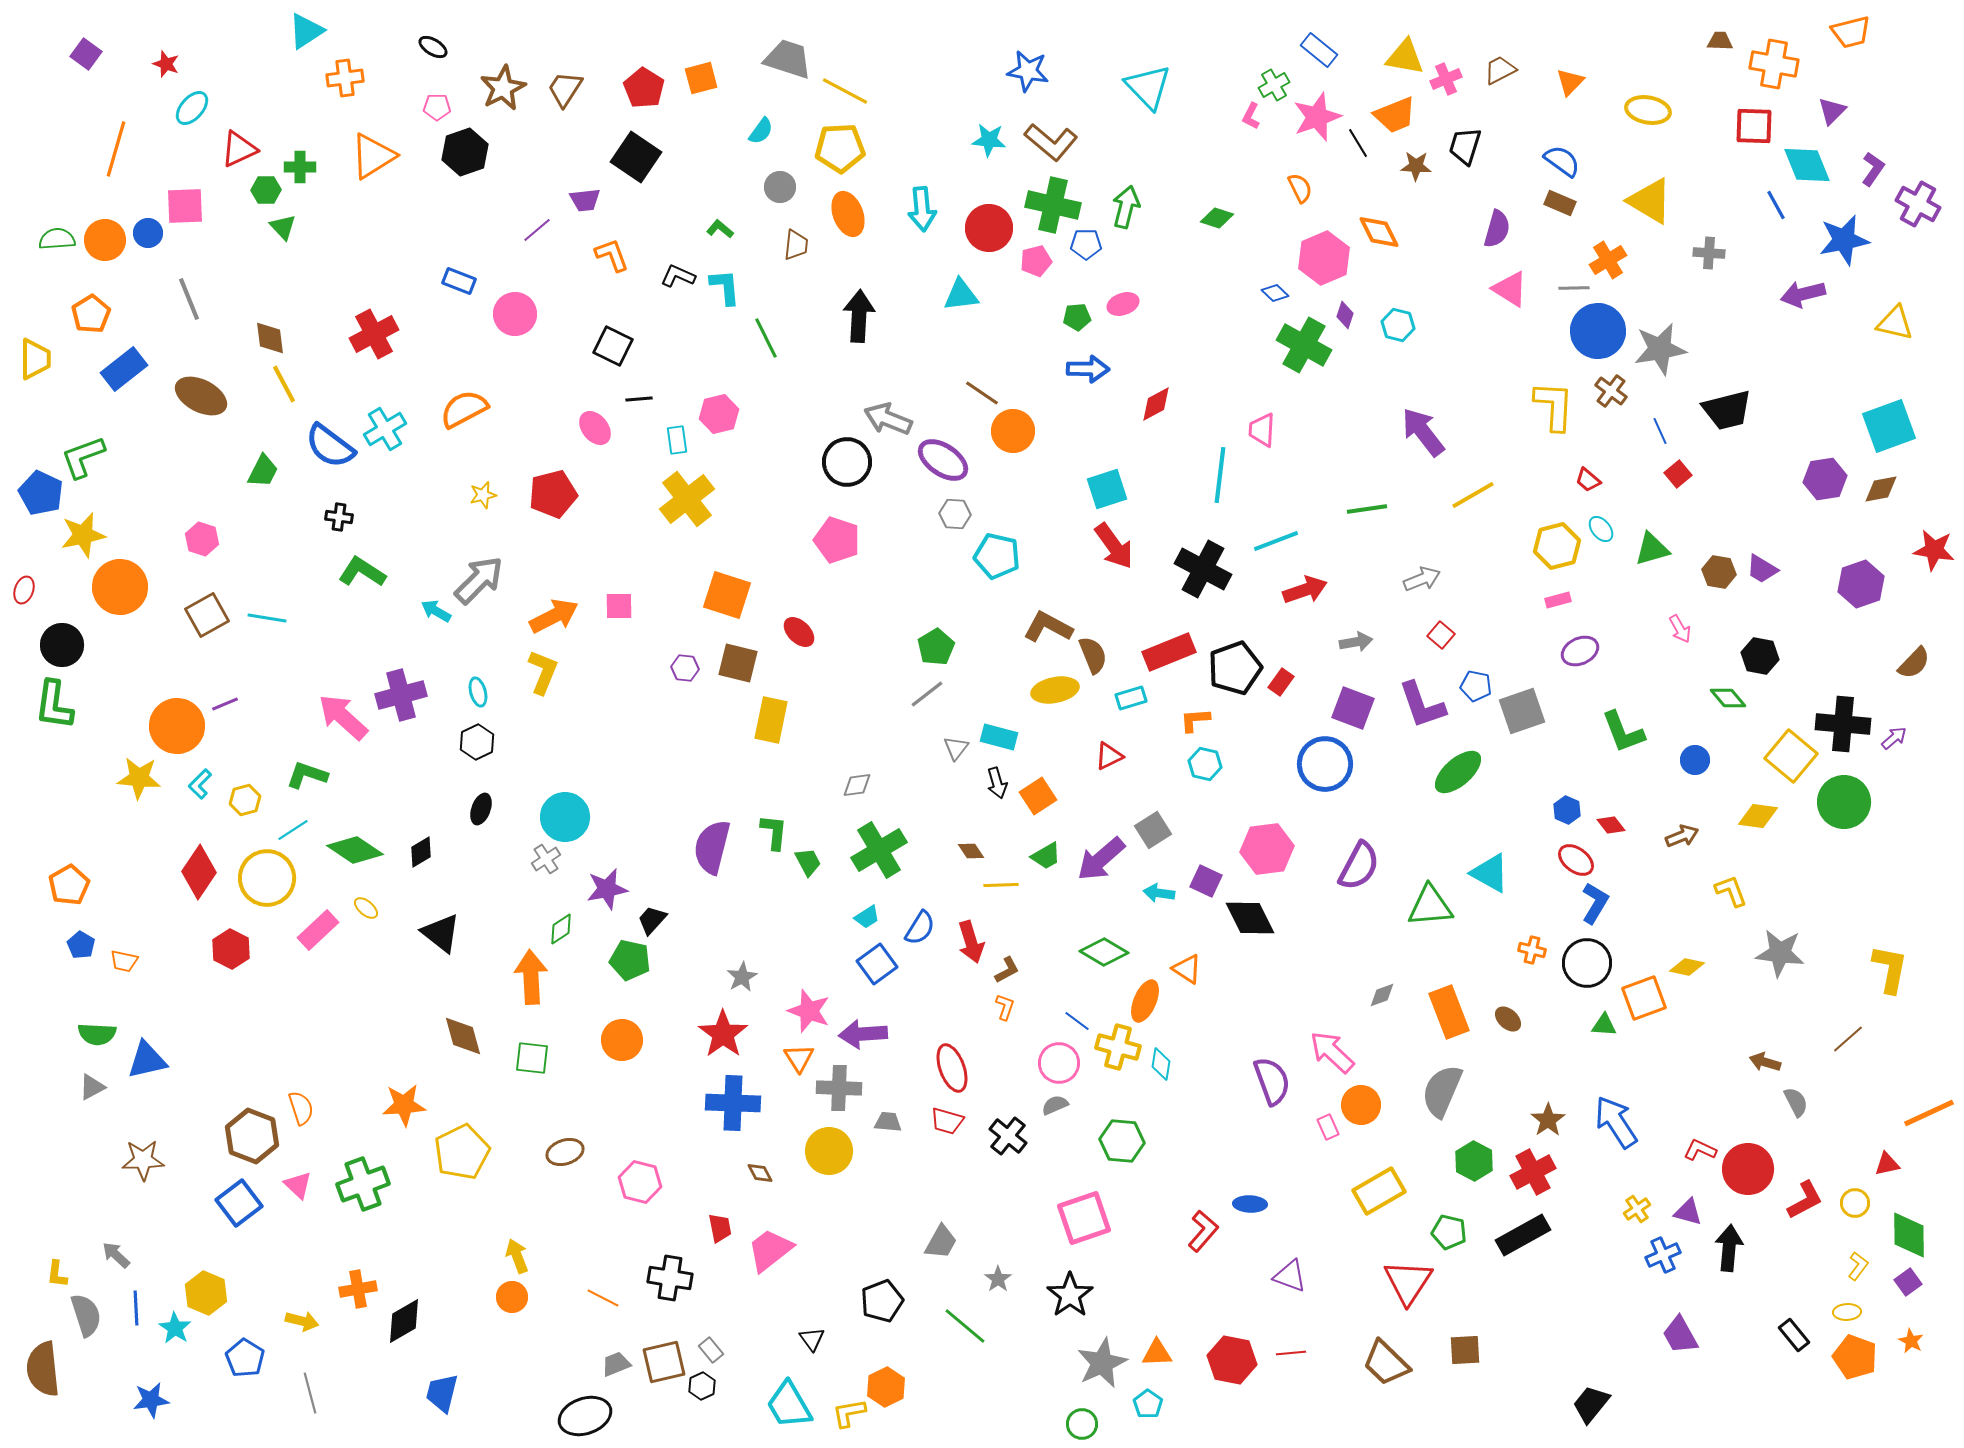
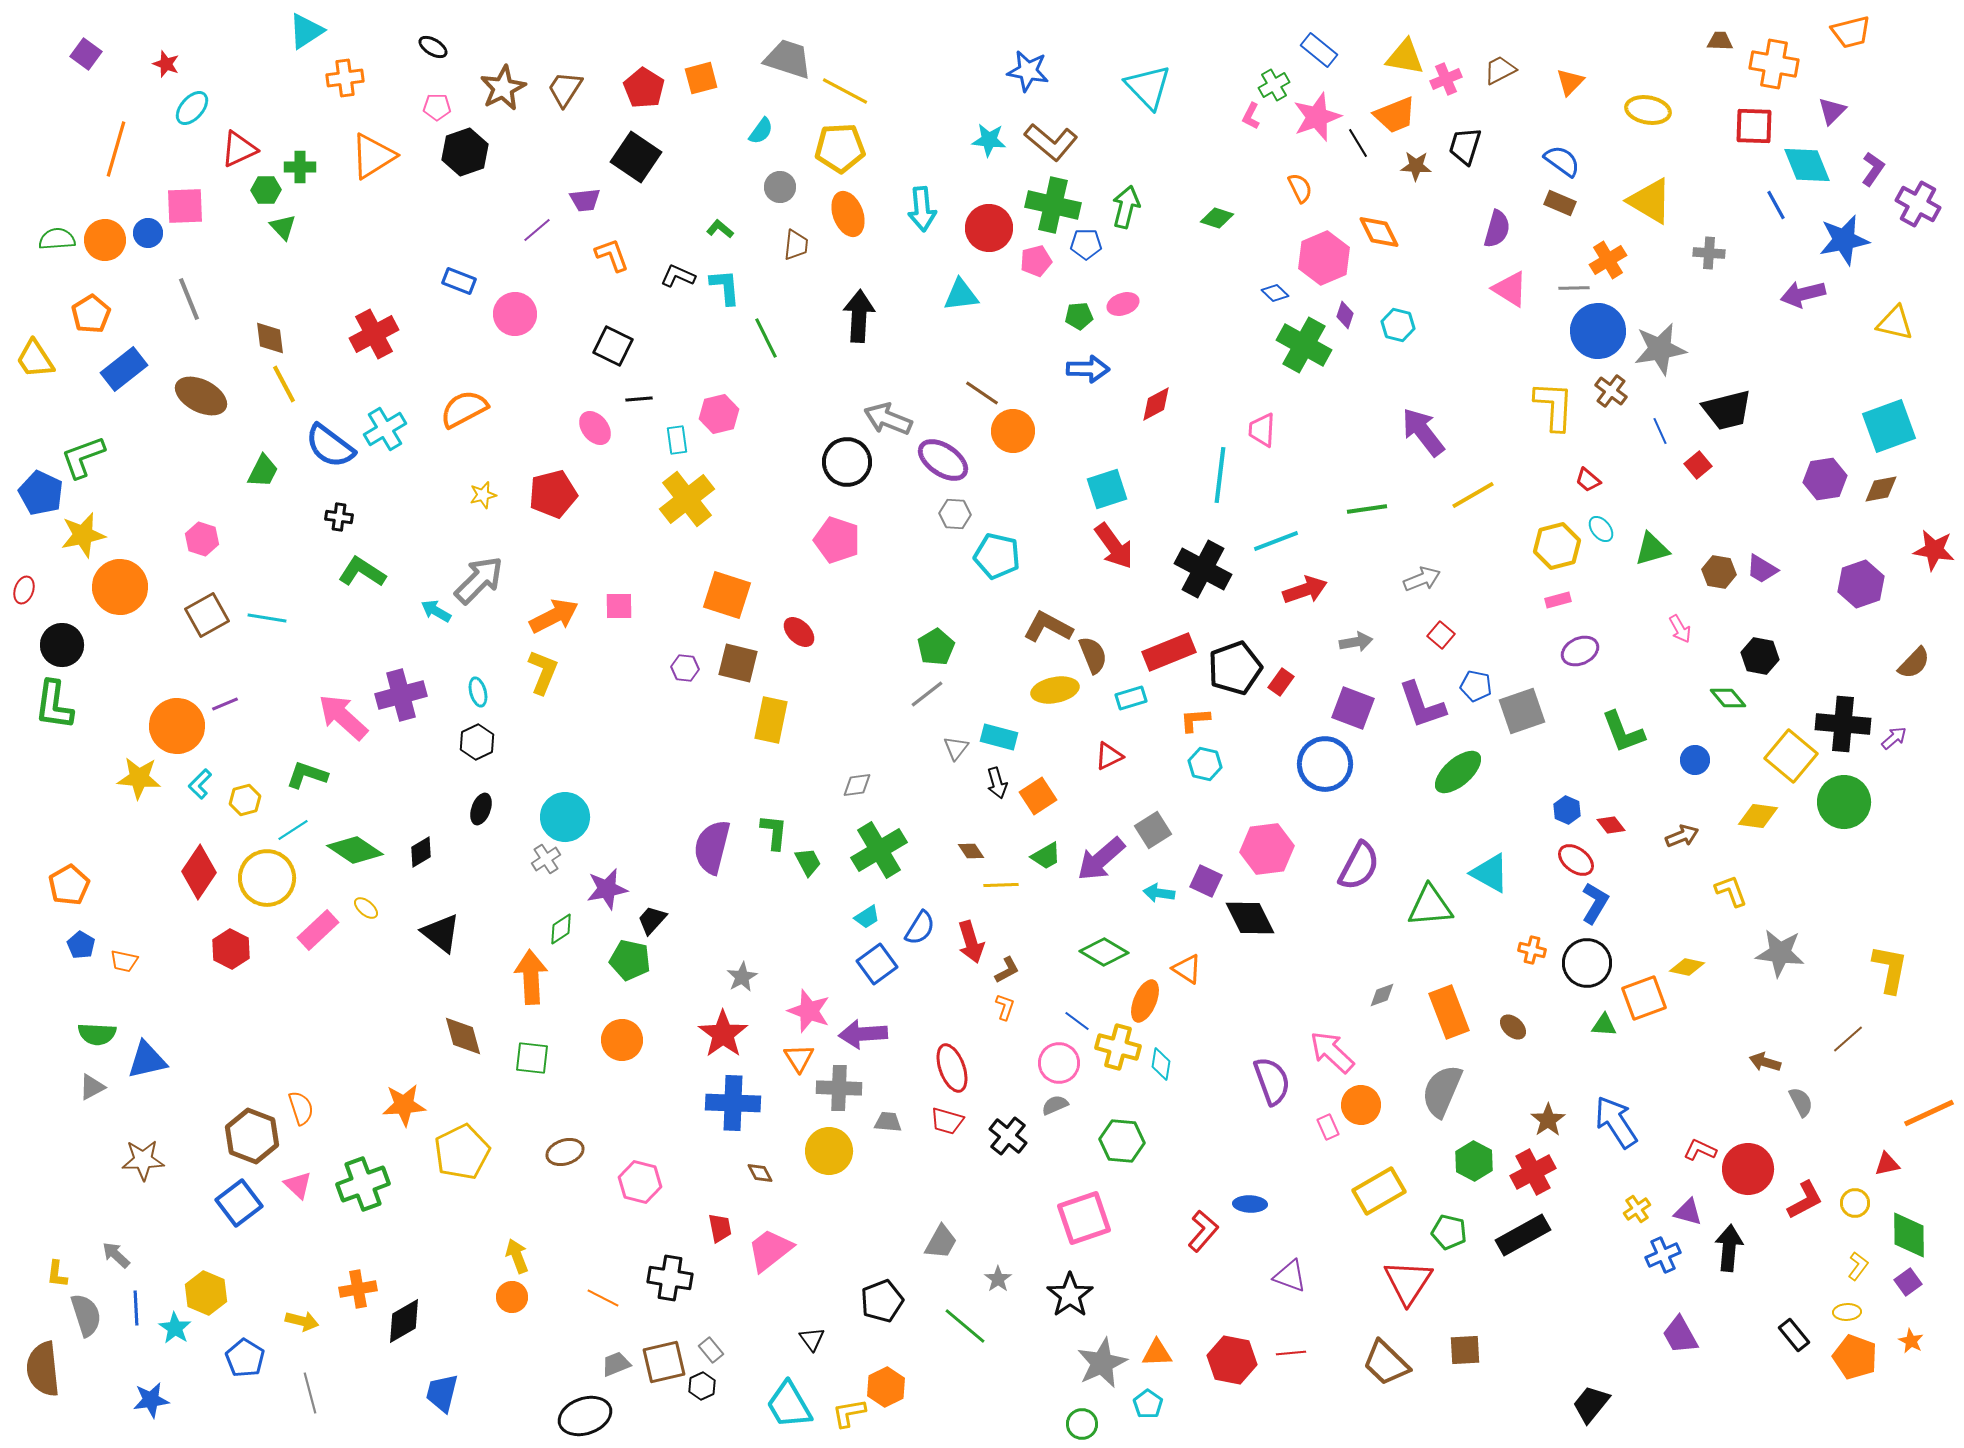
green pentagon at (1077, 317): moved 2 px right, 1 px up
yellow trapezoid at (35, 359): rotated 147 degrees clockwise
red square at (1678, 474): moved 20 px right, 9 px up
brown ellipse at (1508, 1019): moved 5 px right, 8 px down
gray semicircle at (1796, 1102): moved 5 px right
